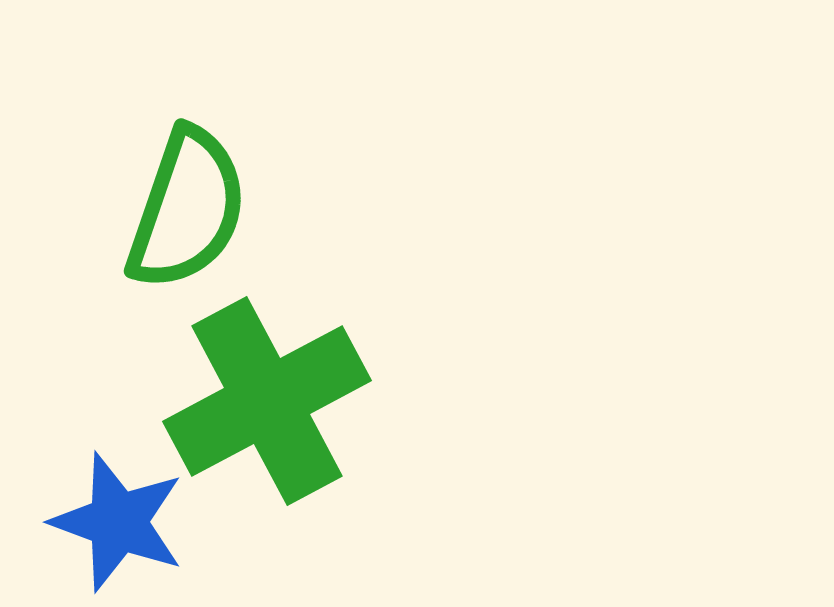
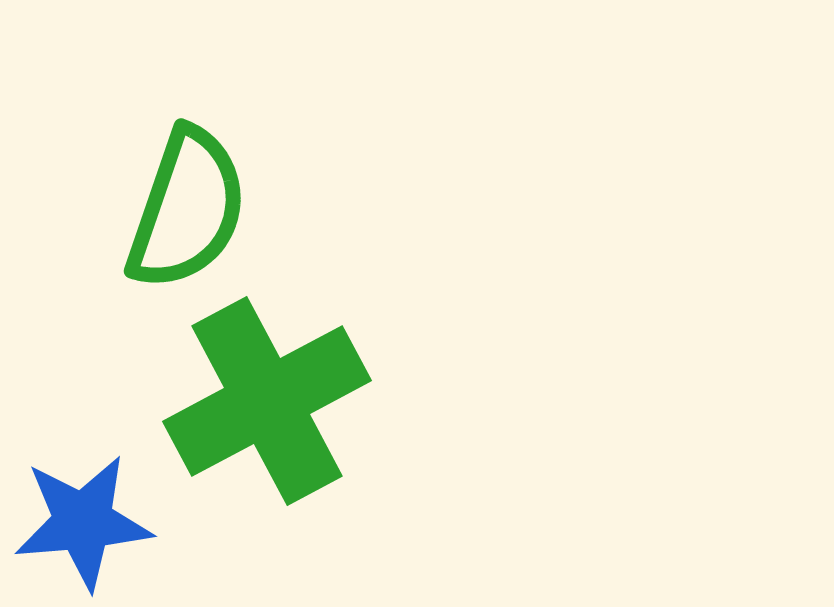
blue star: moved 35 px left; rotated 25 degrees counterclockwise
